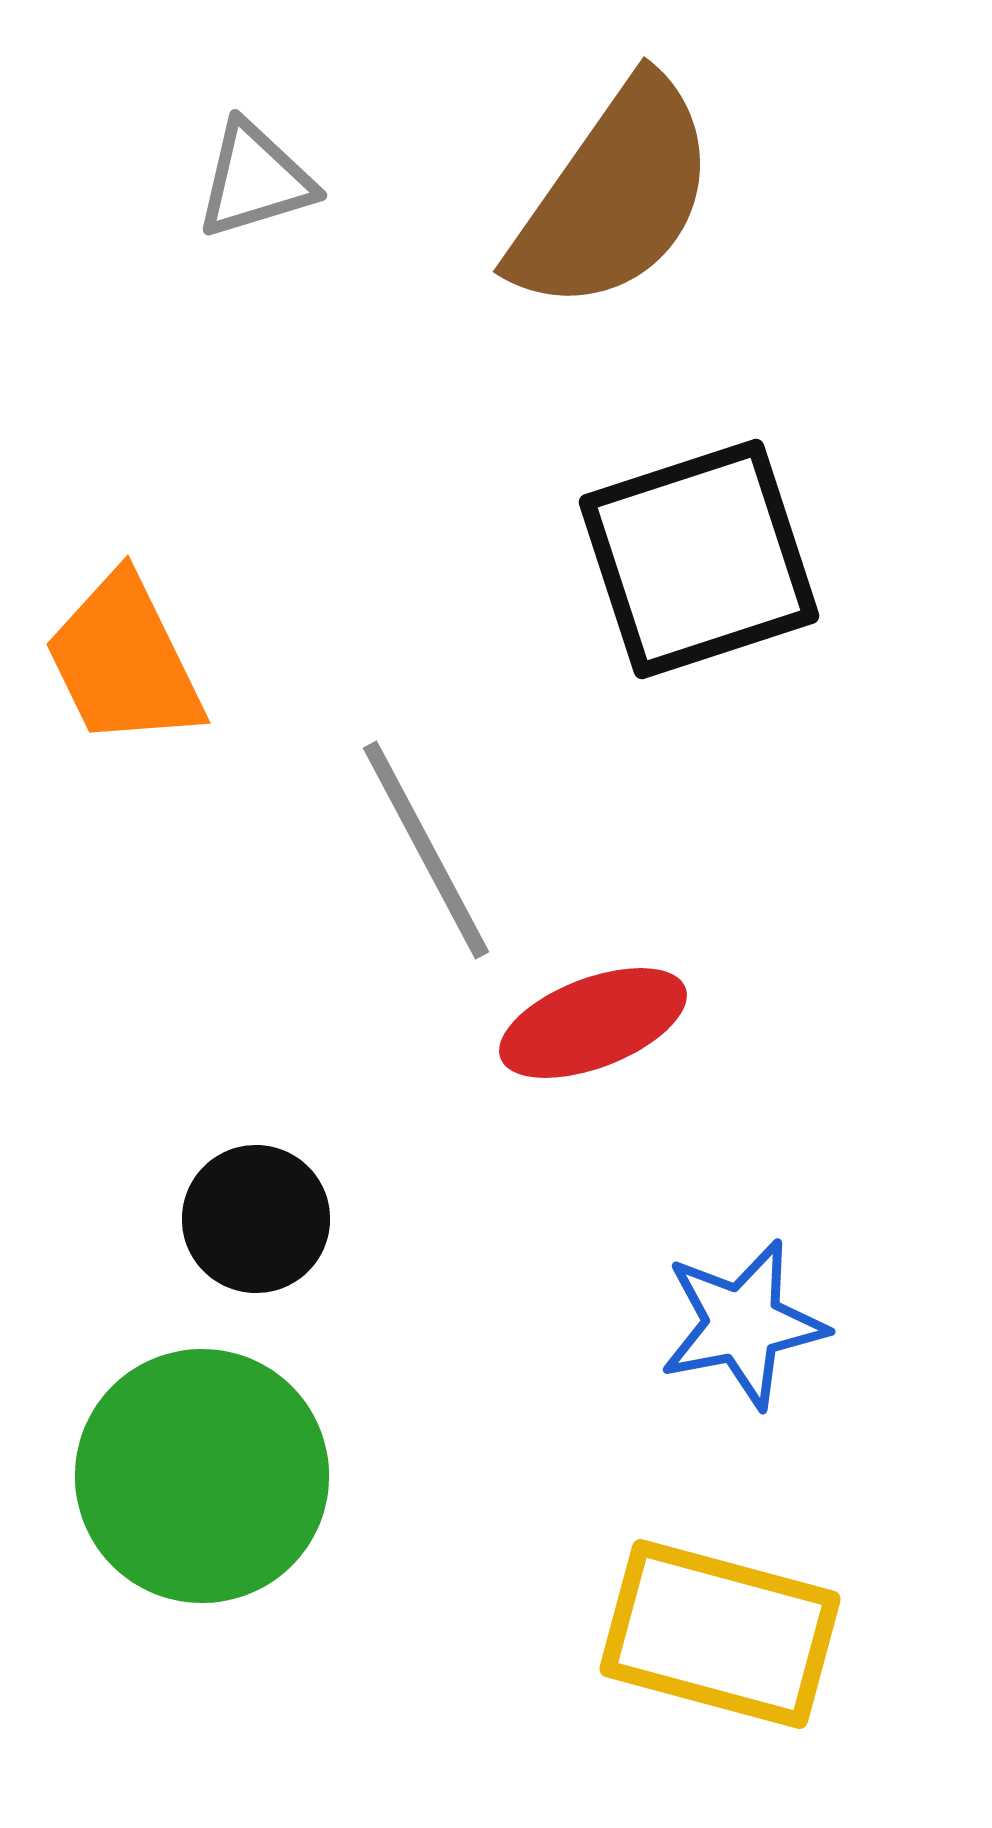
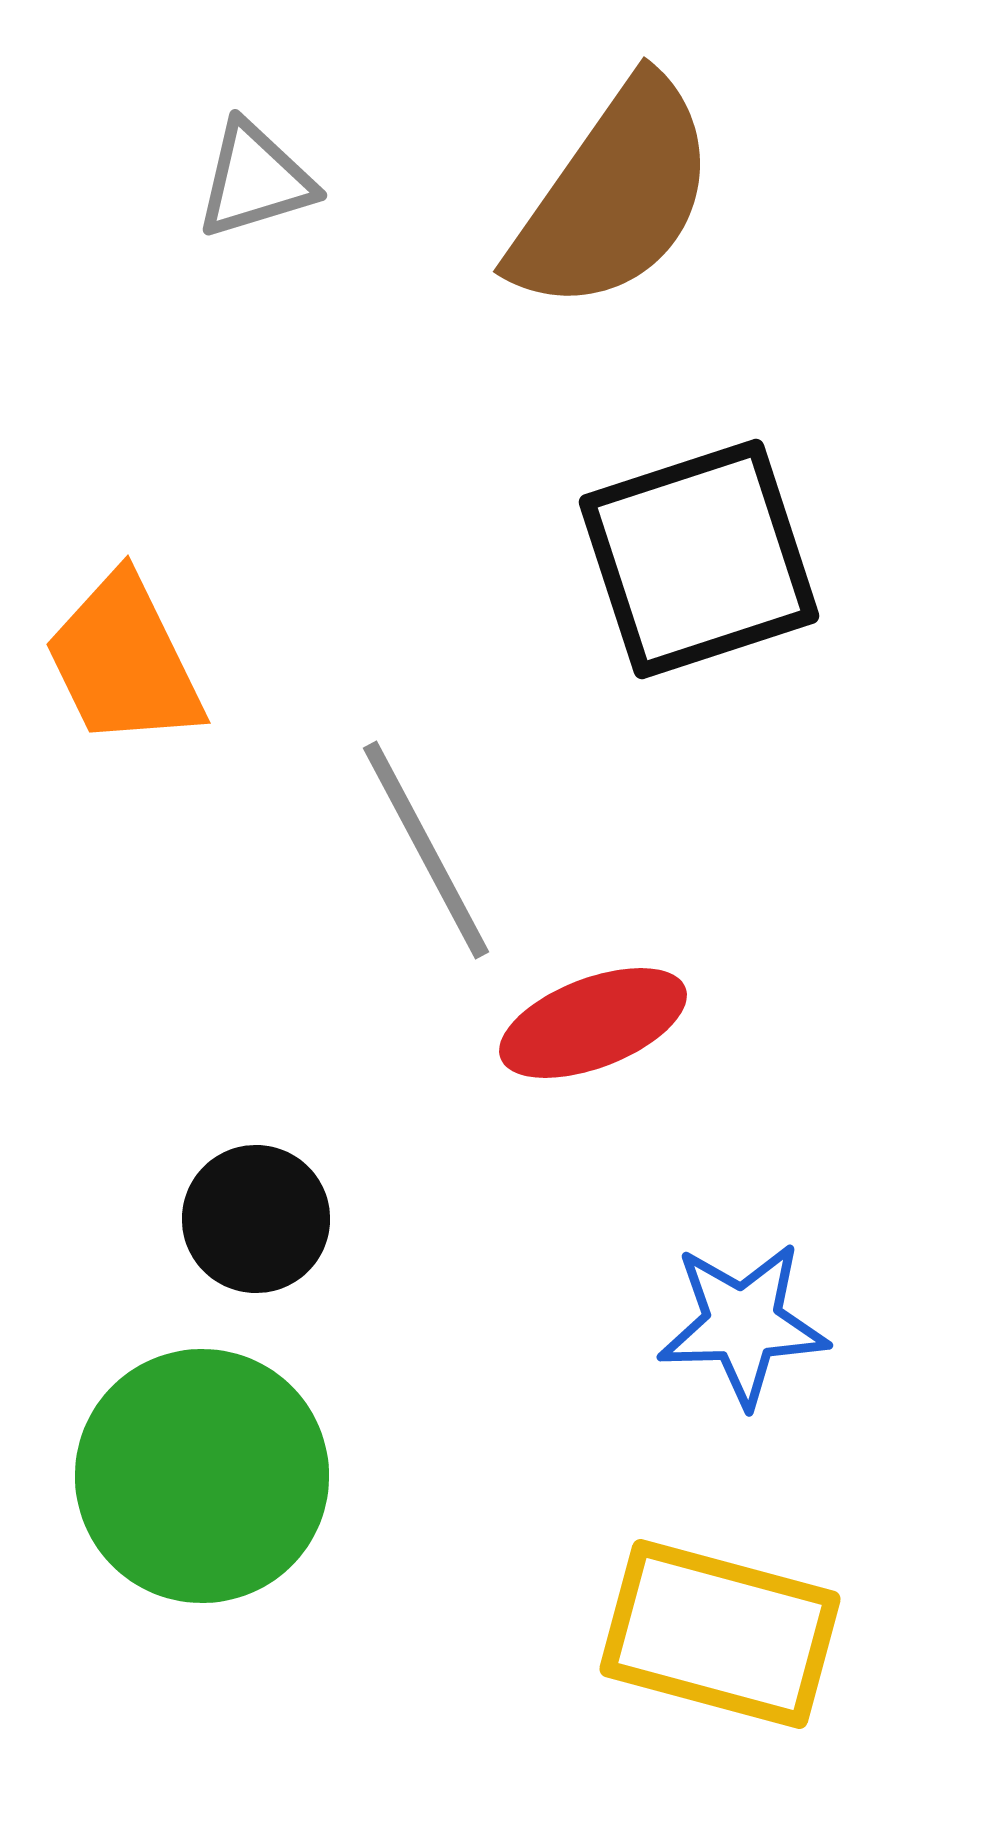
blue star: rotated 9 degrees clockwise
